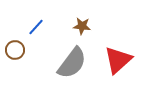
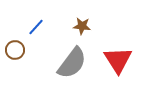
red triangle: rotated 20 degrees counterclockwise
